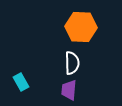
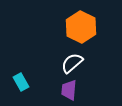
orange hexagon: rotated 24 degrees clockwise
white semicircle: rotated 130 degrees counterclockwise
